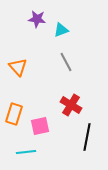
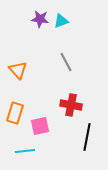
purple star: moved 3 px right
cyan triangle: moved 9 px up
orange triangle: moved 3 px down
red cross: rotated 20 degrees counterclockwise
orange rectangle: moved 1 px right, 1 px up
cyan line: moved 1 px left, 1 px up
